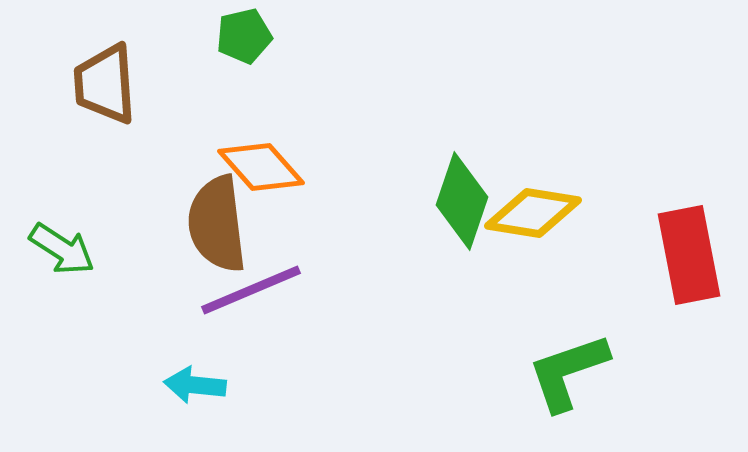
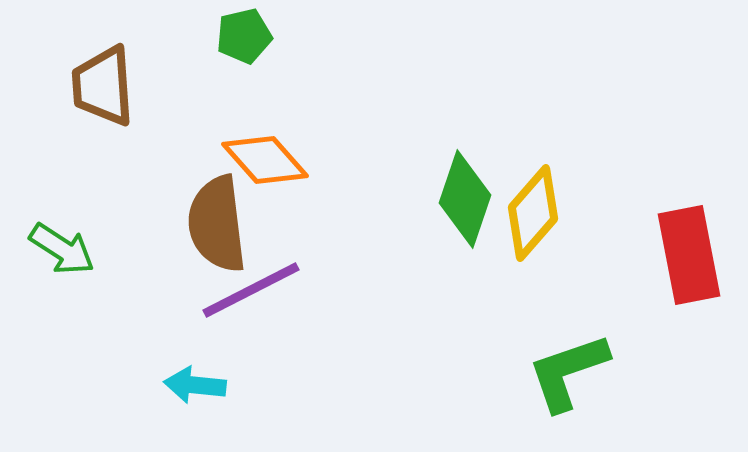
brown trapezoid: moved 2 px left, 2 px down
orange diamond: moved 4 px right, 7 px up
green diamond: moved 3 px right, 2 px up
yellow diamond: rotated 58 degrees counterclockwise
purple line: rotated 4 degrees counterclockwise
